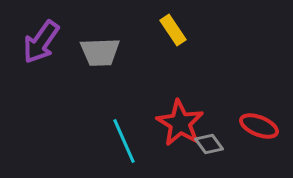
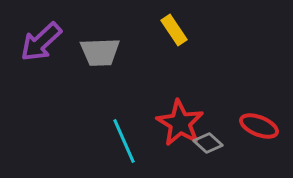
yellow rectangle: moved 1 px right
purple arrow: rotated 12 degrees clockwise
gray diamond: moved 1 px left, 1 px up; rotated 12 degrees counterclockwise
